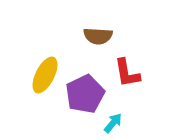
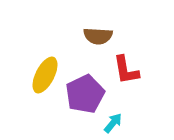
red L-shape: moved 1 px left, 3 px up
